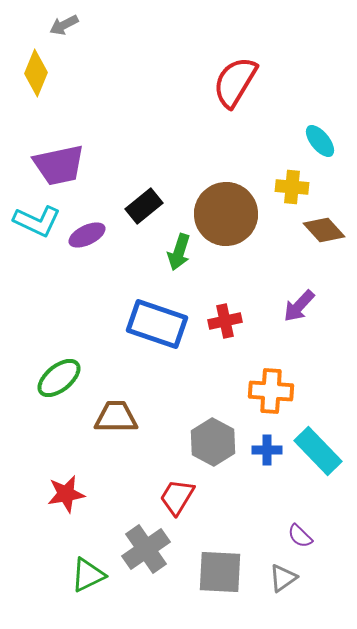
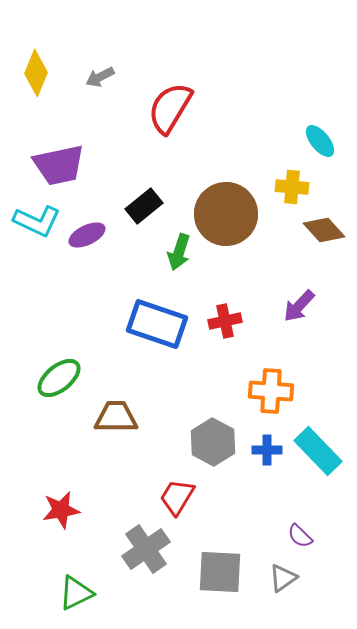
gray arrow: moved 36 px right, 52 px down
red semicircle: moved 65 px left, 26 px down
red star: moved 5 px left, 16 px down
green triangle: moved 12 px left, 18 px down
